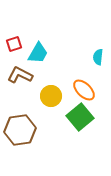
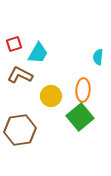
orange ellipse: moved 1 px left; rotated 50 degrees clockwise
